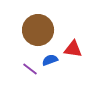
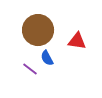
red triangle: moved 4 px right, 8 px up
blue semicircle: moved 3 px left, 2 px up; rotated 98 degrees counterclockwise
